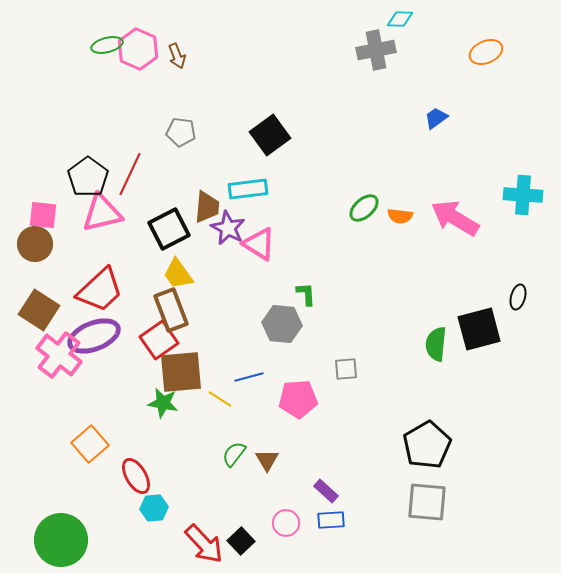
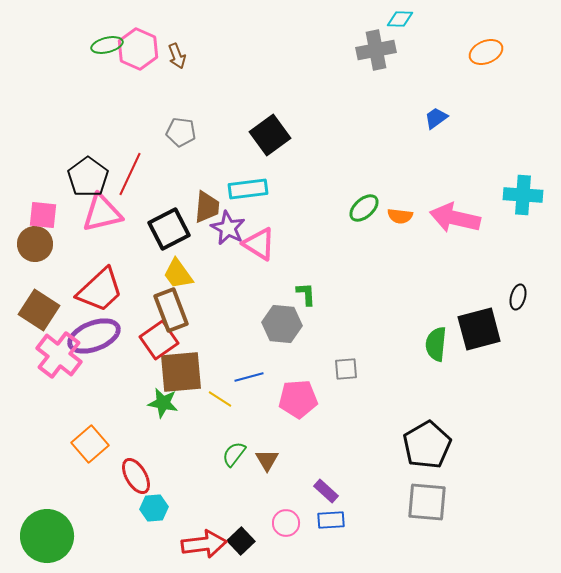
pink arrow at (455, 218): rotated 18 degrees counterclockwise
green circle at (61, 540): moved 14 px left, 4 px up
red arrow at (204, 544): rotated 54 degrees counterclockwise
